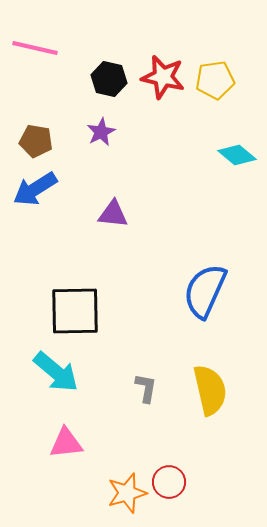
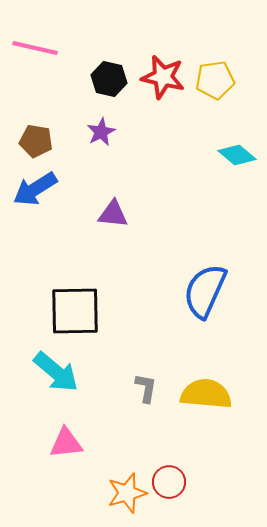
yellow semicircle: moved 4 px left, 4 px down; rotated 72 degrees counterclockwise
